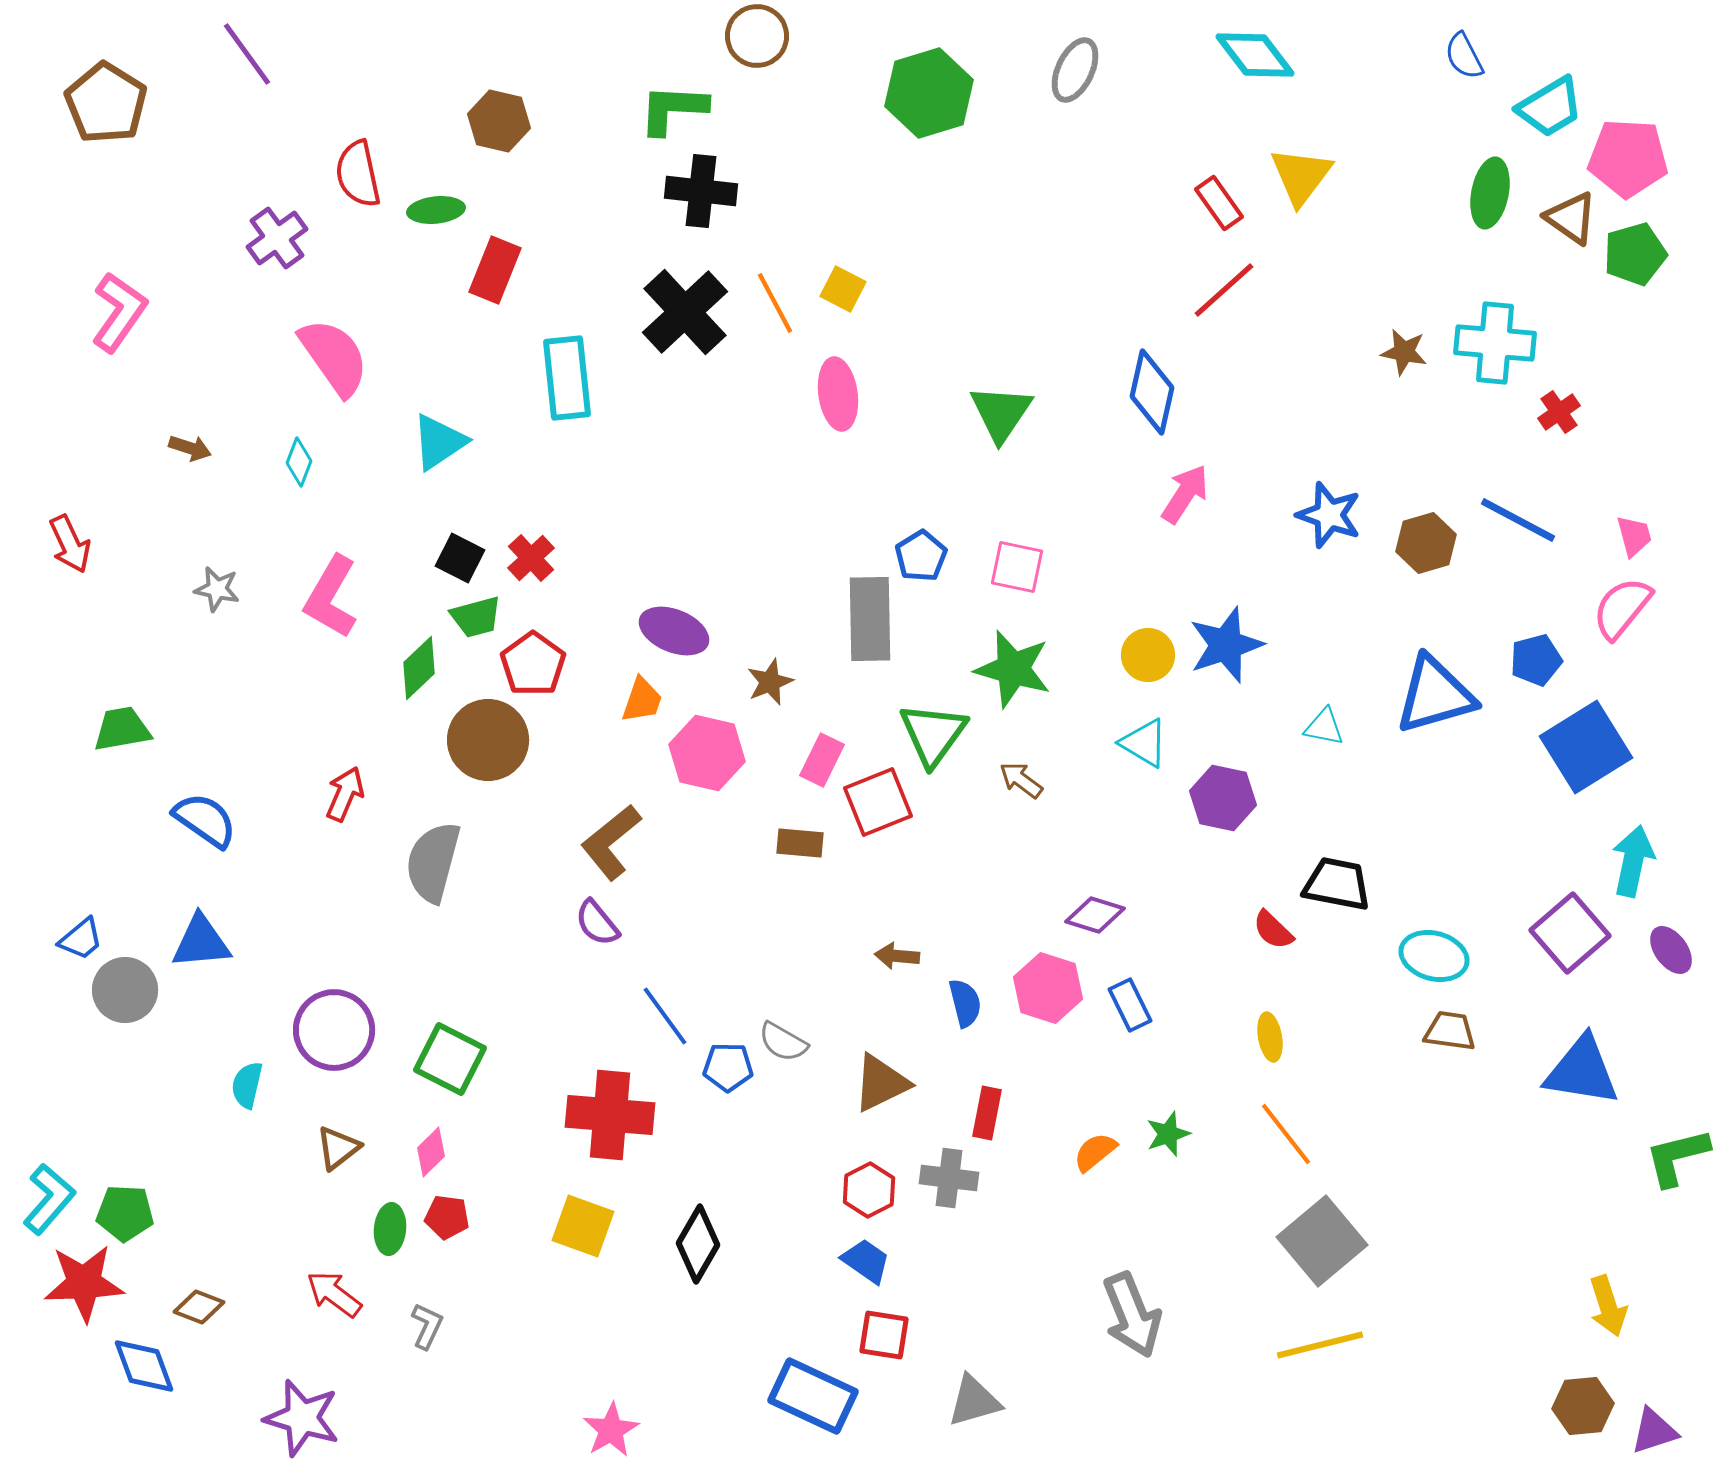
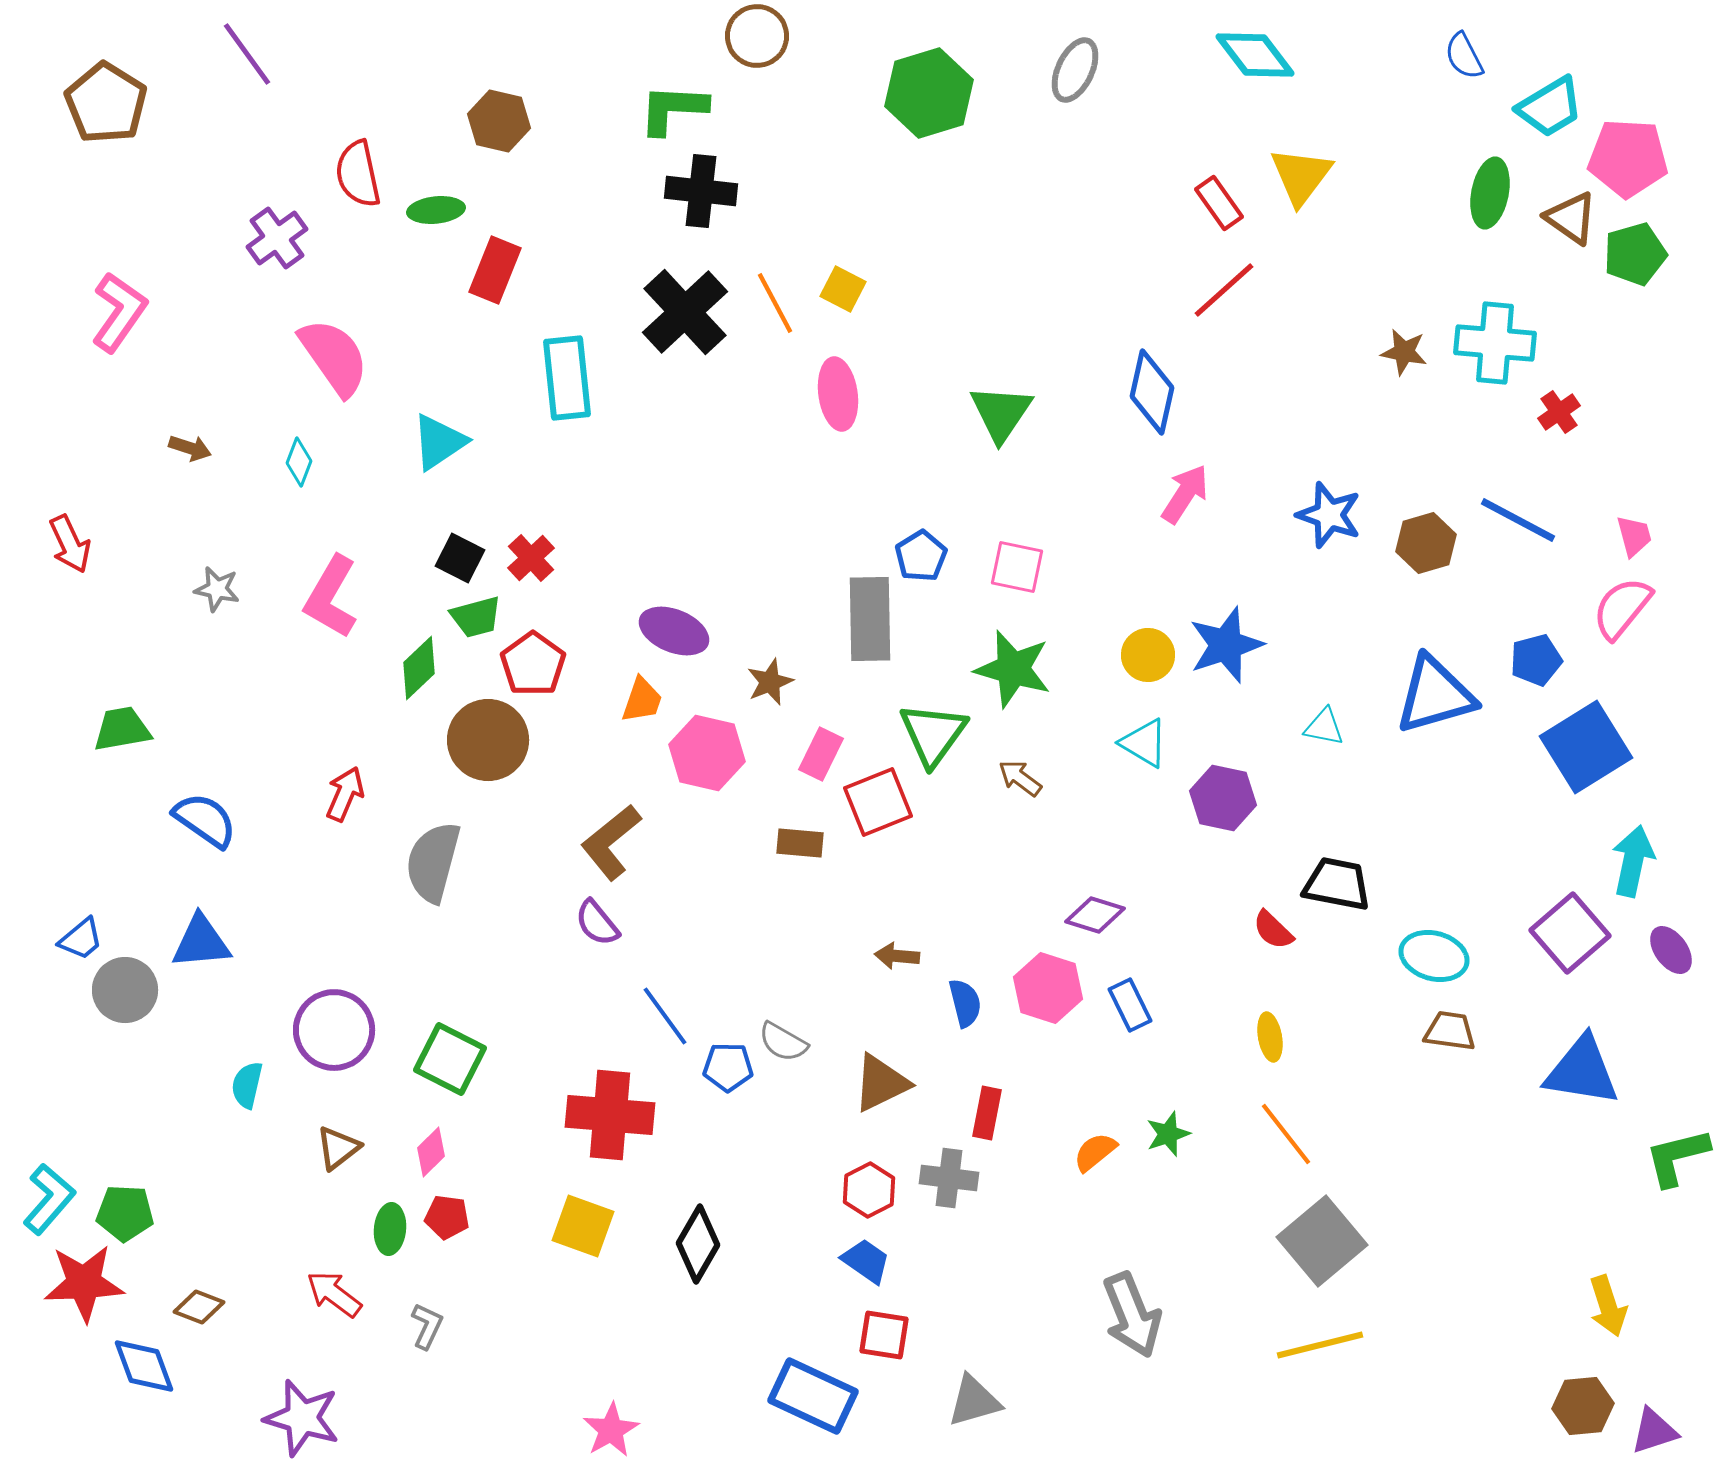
pink rectangle at (822, 760): moved 1 px left, 6 px up
brown arrow at (1021, 780): moved 1 px left, 2 px up
